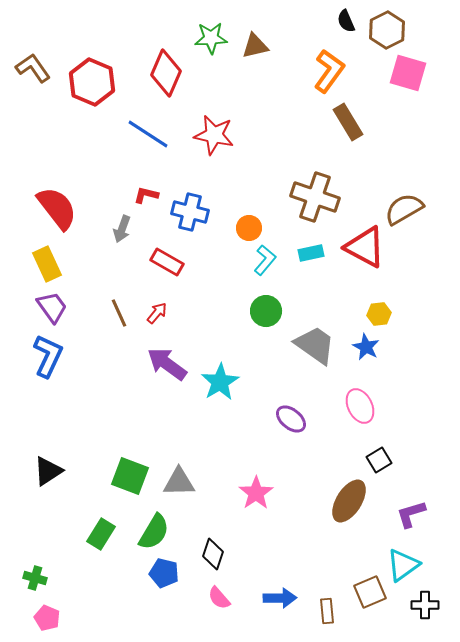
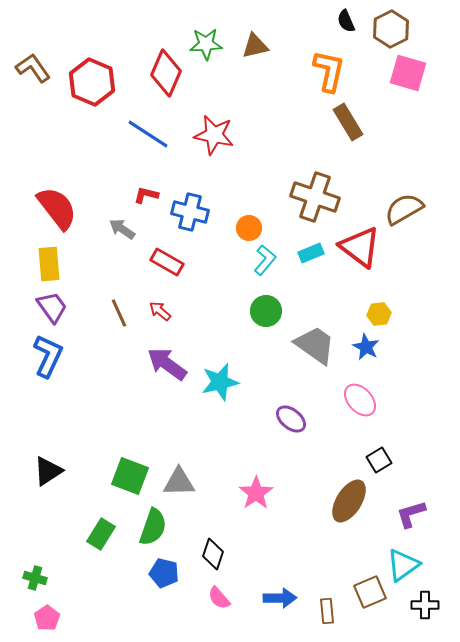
brown hexagon at (387, 30): moved 4 px right, 1 px up
green star at (211, 38): moved 5 px left, 6 px down
orange L-shape at (329, 71): rotated 24 degrees counterclockwise
gray arrow at (122, 229): rotated 104 degrees clockwise
red triangle at (365, 247): moved 5 px left; rotated 9 degrees clockwise
cyan rectangle at (311, 253): rotated 10 degrees counterclockwise
yellow rectangle at (47, 264): moved 2 px right; rotated 20 degrees clockwise
red arrow at (157, 313): moved 3 px right, 2 px up; rotated 90 degrees counterclockwise
cyan star at (220, 382): rotated 18 degrees clockwise
pink ellipse at (360, 406): moved 6 px up; rotated 16 degrees counterclockwise
green semicircle at (154, 532): moved 1 px left, 5 px up; rotated 12 degrees counterclockwise
pink pentagon at (47, 618): rotated 15 degrees clockwise
